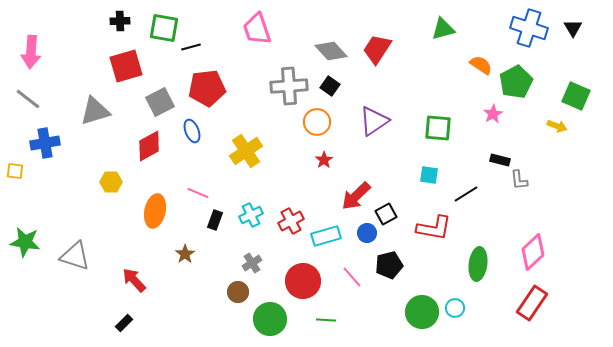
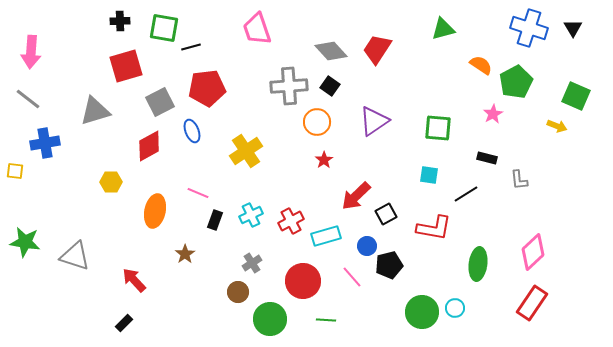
black rectangle at (500, 160): moved 13 px left, 2 px up
blue circle at (367, 233): moved 13 px down
